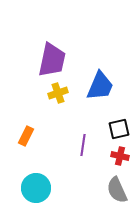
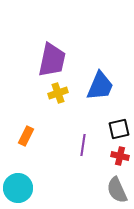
cyan circle: moved 18 px left
